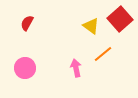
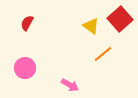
pink arrow: moved 6 px left, 17 px down; rotated 132 degrees clockwise
